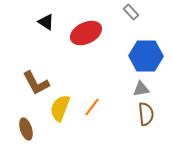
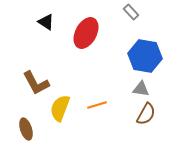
red ellipse: rotated 36 degrees counterclockwise
blue hexagon: moved 1 px left; rotated 8 degrees clockwise
gray triangle: rotated 18 degrees clockwise
orange line: moved 5 px right, 2 px up; rotated 36 degrees clockwise
brown semicircle: rotated 35 degrees clockwise
